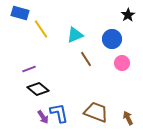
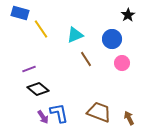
brown trapezoid: moved 3 px right
brown arrow: moved 1 px right
